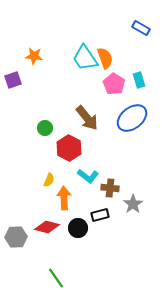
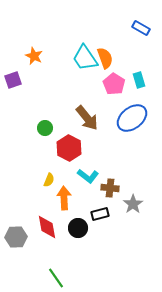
orange star: rotated 18 degrees clockwise
black rectangle: moved 1 px up
red diamond: rotated 65 degrees clockwise
